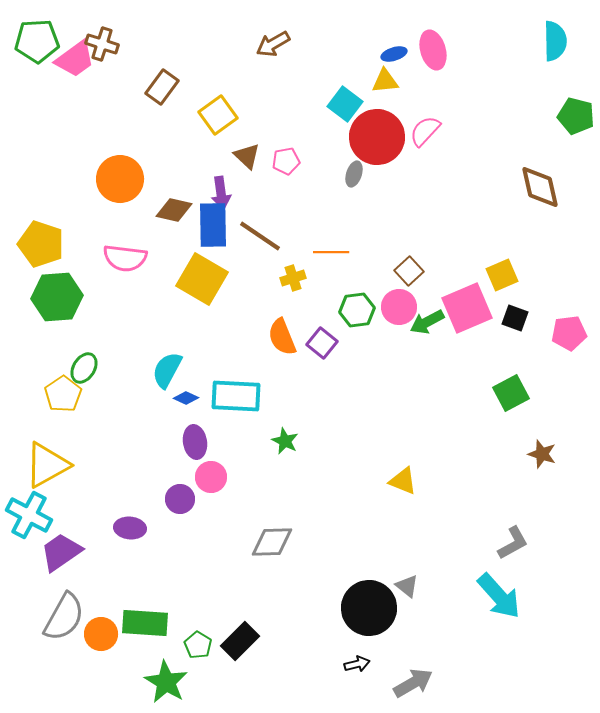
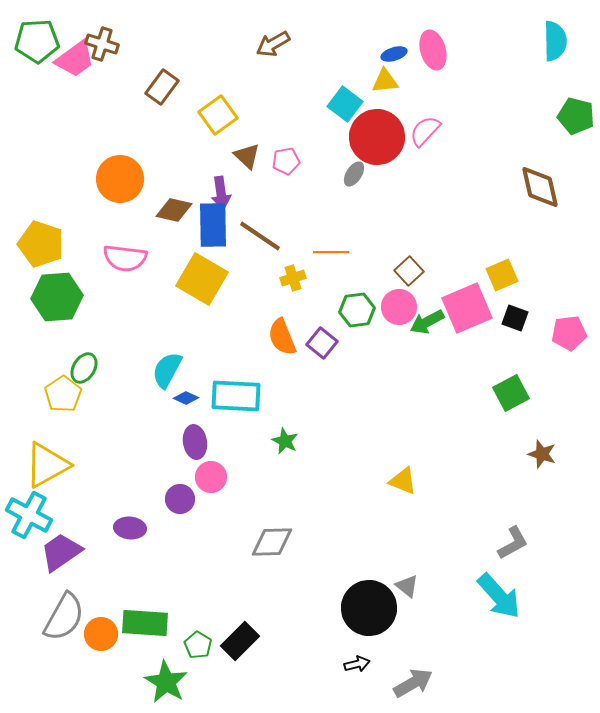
gray ellipse at (354, 174): rotated 15 degrees clockwise
